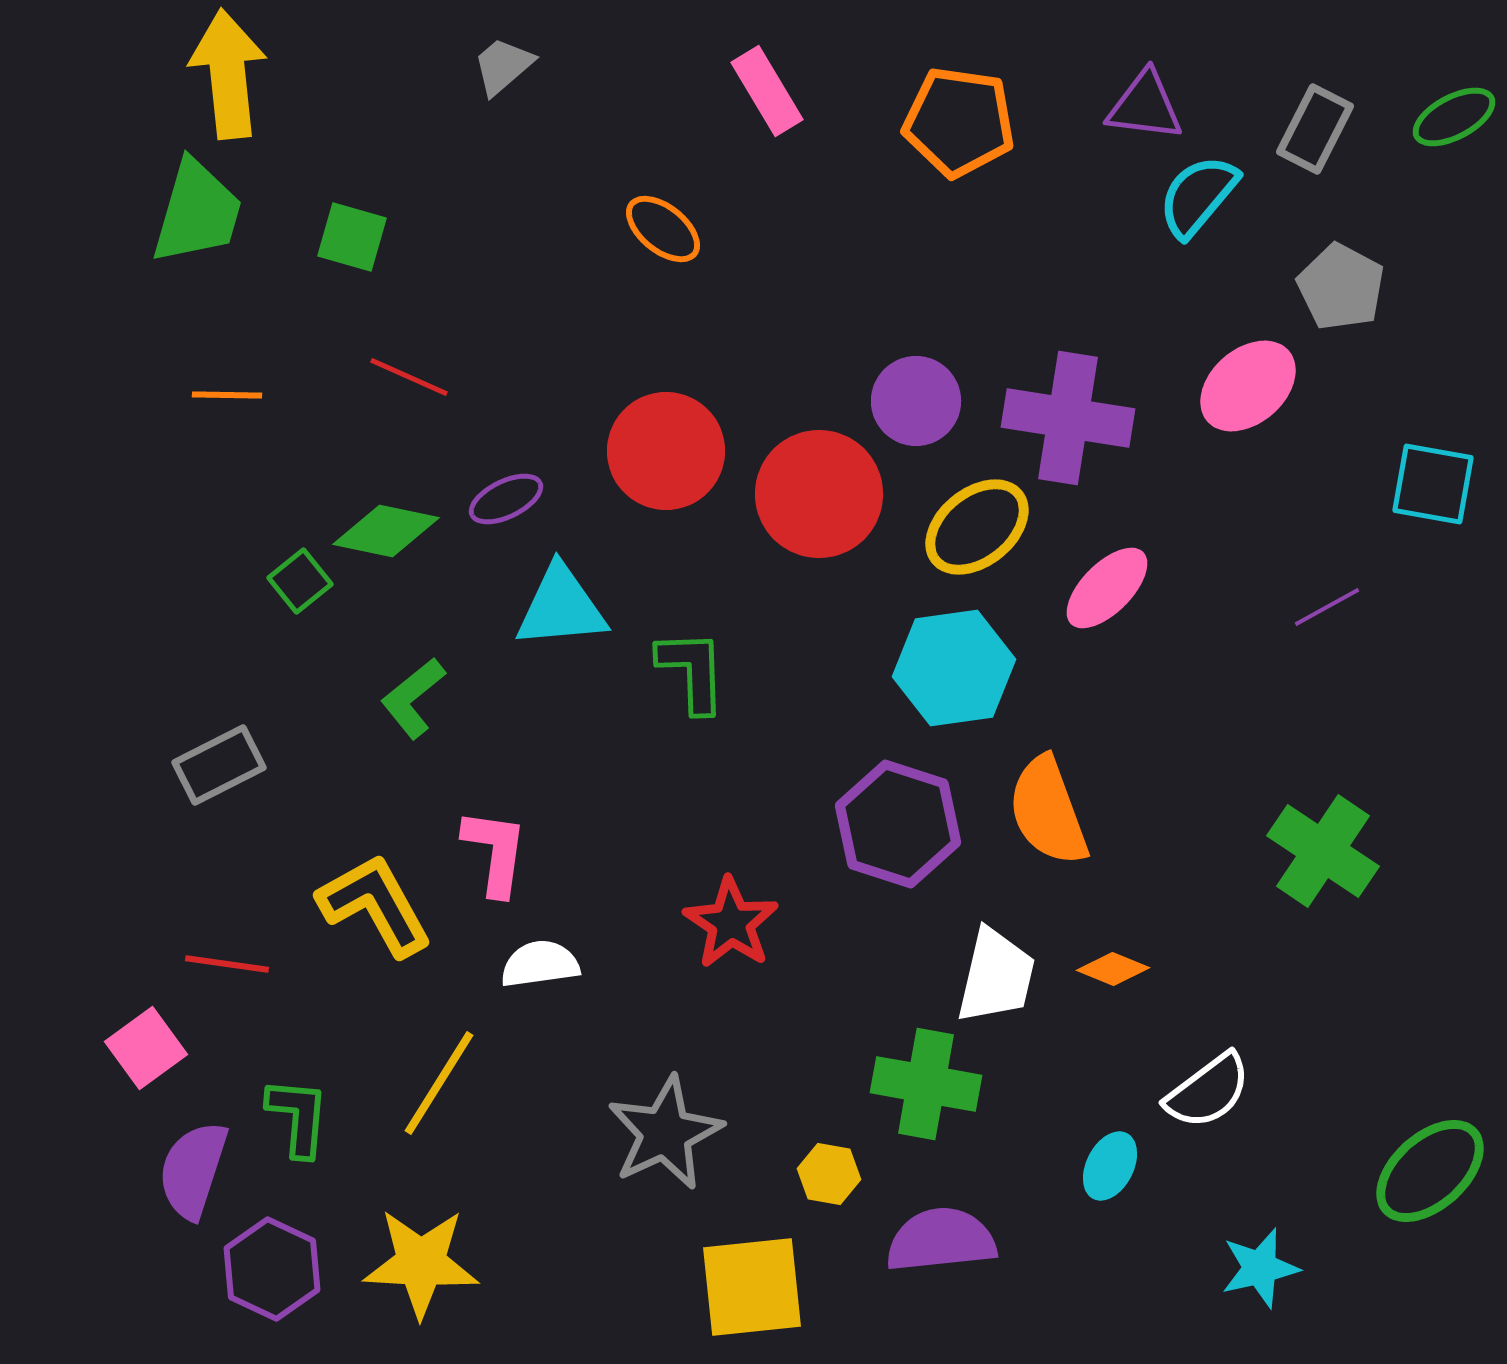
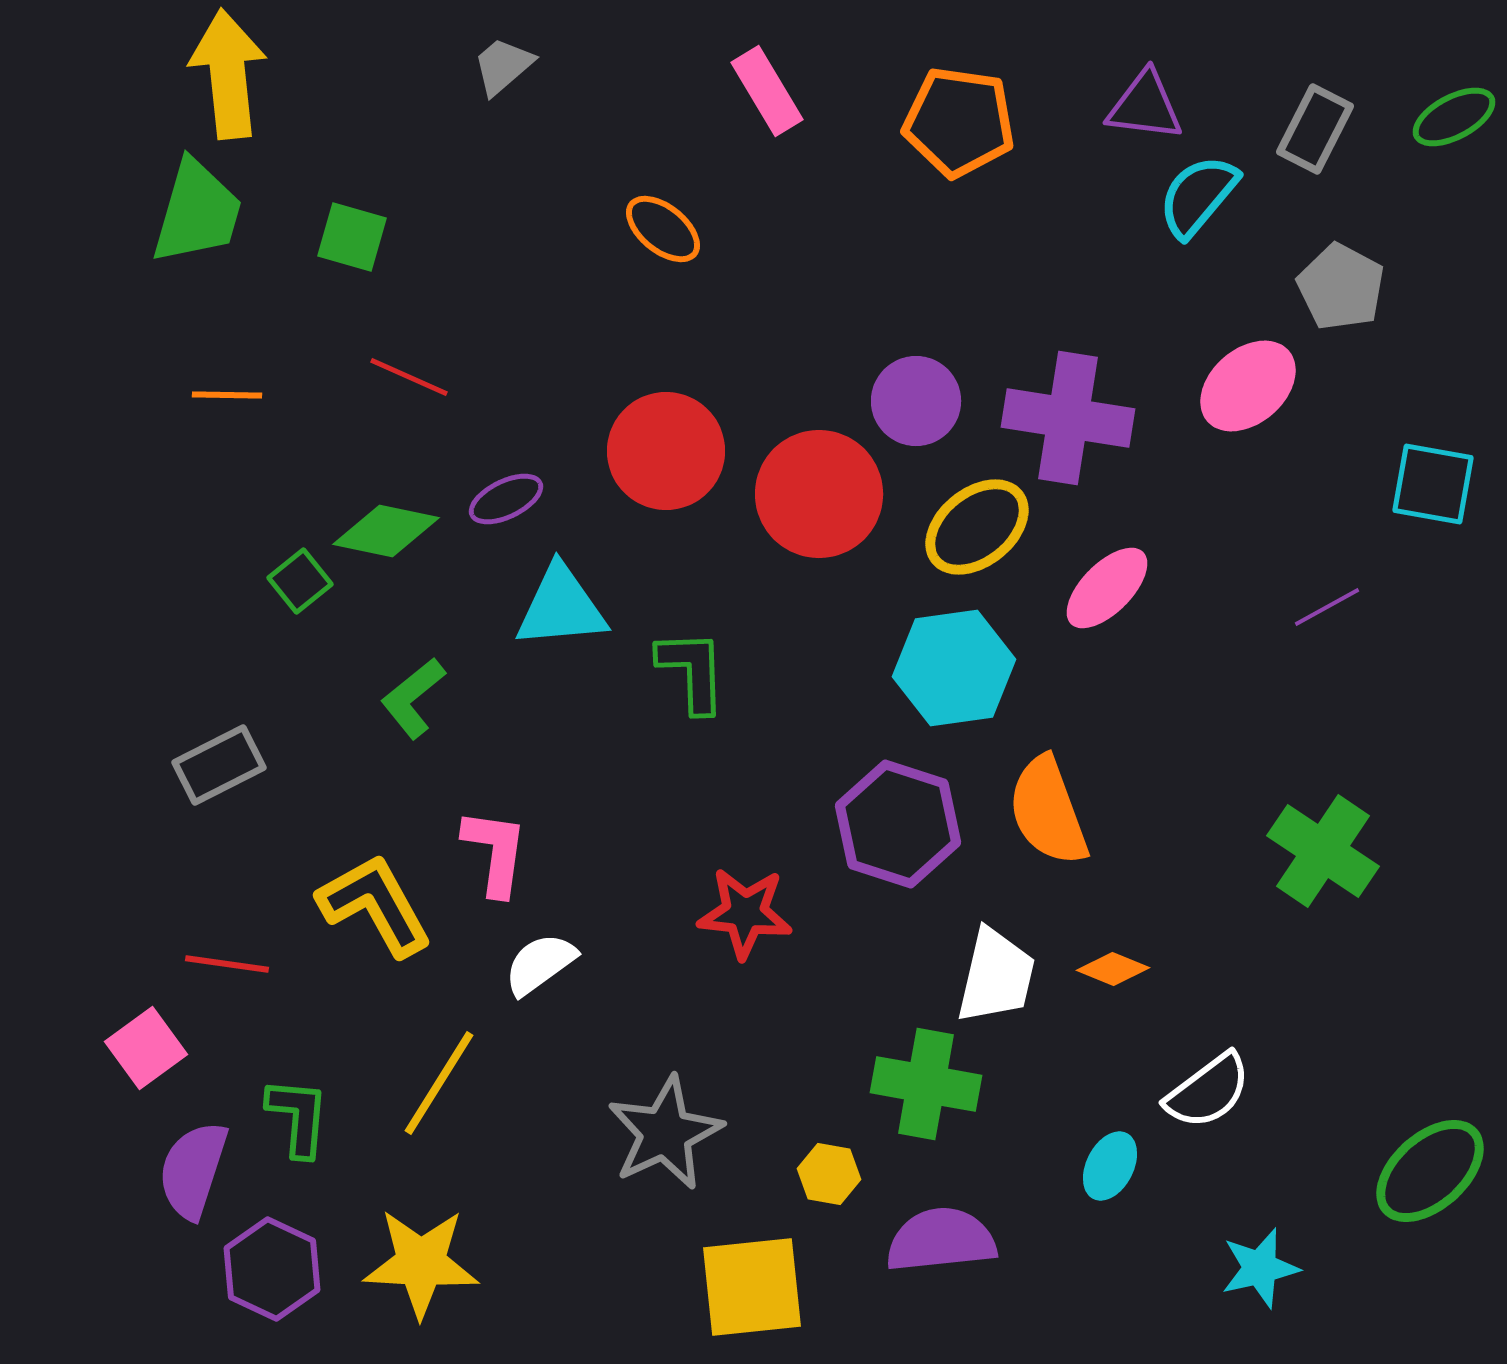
red star at (731, 923): moved 14 px right, 10 px up; rotated 28 degrees counterclockwise
white semicircle at (540, 964): rotated 28 degrees counterclockwise
